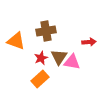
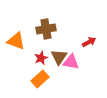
brown cross: moved 2 px up
red arrow: rotated 24 degrees counterclockwise
pink triangle: moved 1 px left
